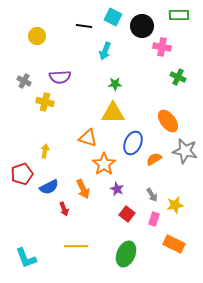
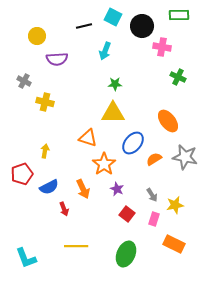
black line: rotated 21 degrees counterclockwise
purple semicircle: moved 3 px left, 18 px up
blue ellipse: rotated 15 degrees clockwise
gray star: moved 6 px down
